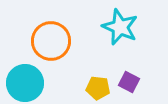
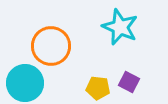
orange circle: moved 5 px down
